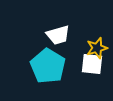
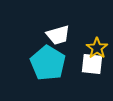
yellow star: rotated 20 degrees counterclockwise
cyan pentagon: moved 3 px up
